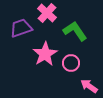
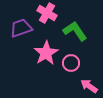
pink cross: rotated 12 degrees counterclockwise
pink star: moved 1 px right, 1 px up
